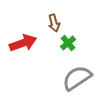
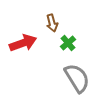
brown arrow: moved 2 px left
gray semicircle: rotated 92 degrees clockwise
